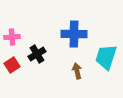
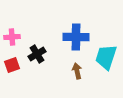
blue cross: moved 2 px right, 3 px down
red square: rotated 14 degrees clockwise
